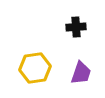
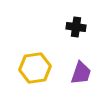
black cross: rotated 12 degrees clockwise
